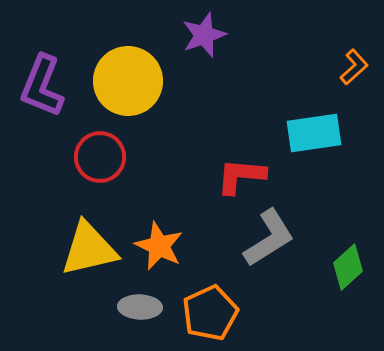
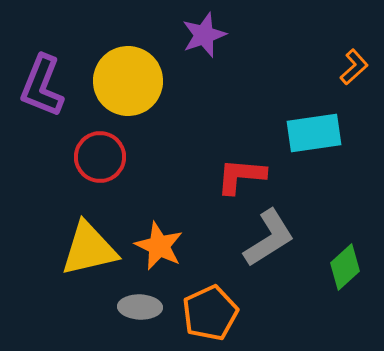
green diamond: moved 3 px left
